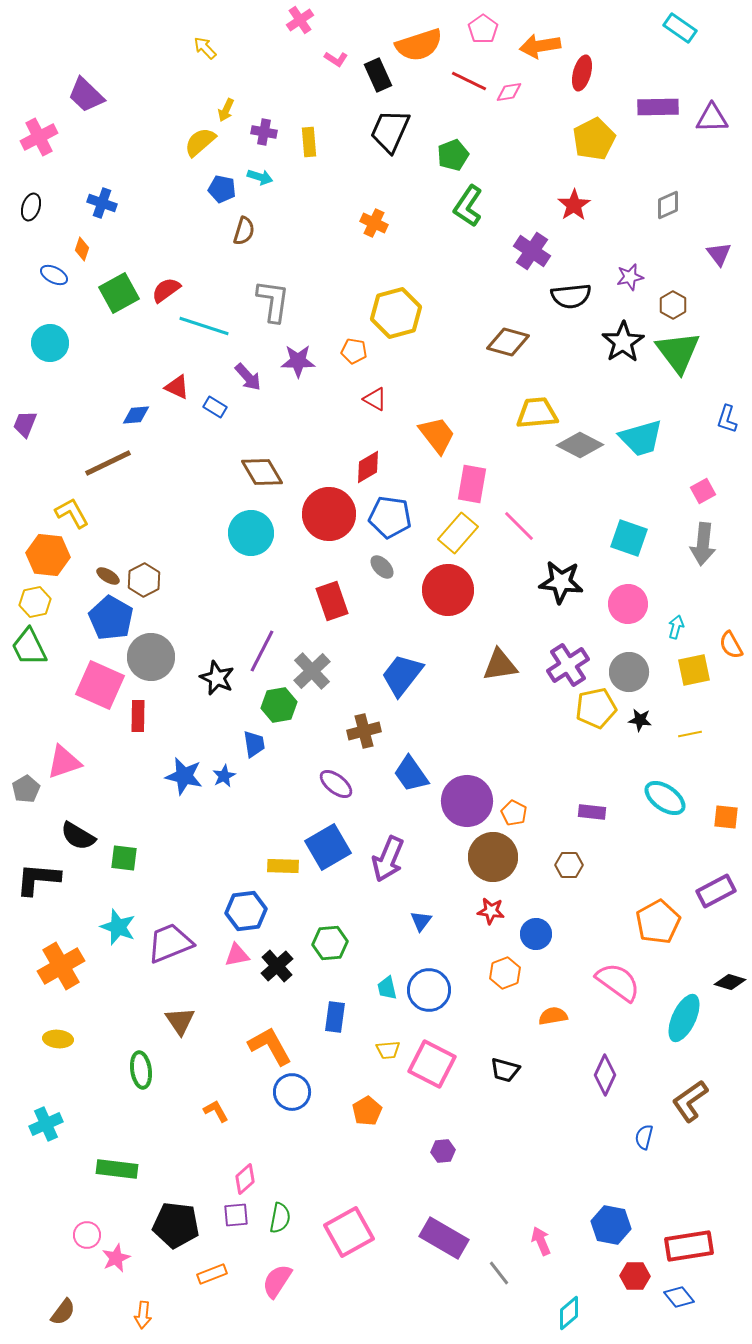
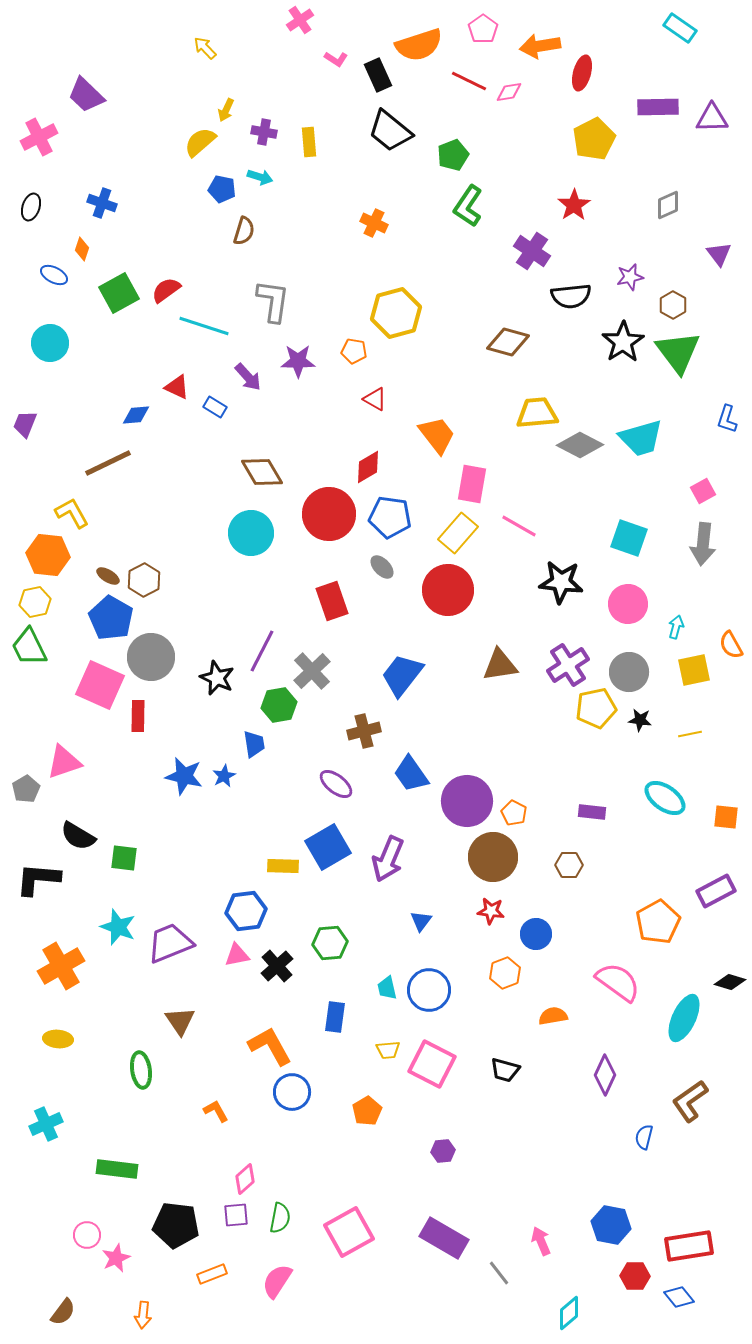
black trapezoid at (390, 131): rotated 75 degrees counterclockwise
pink line at (519, 526): rotated 15 degrees counterclockwise
